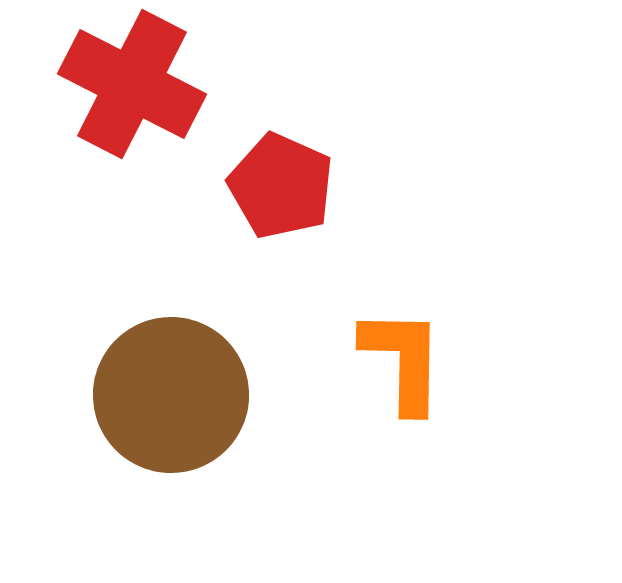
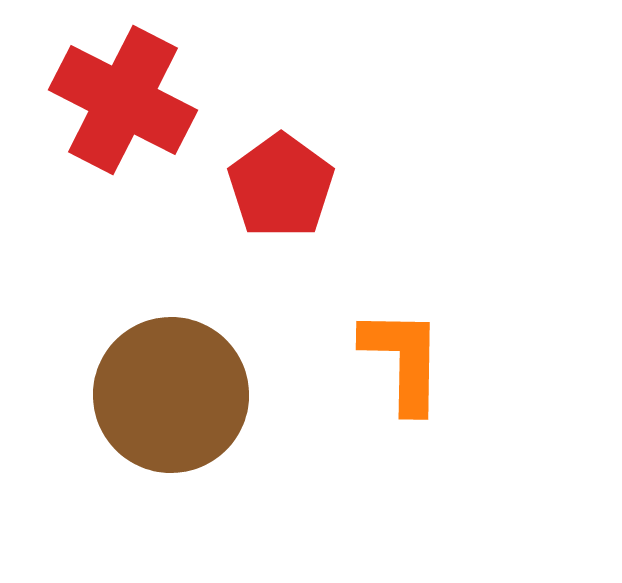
red cross: moved 9 px left, 16 px down
red pentagon: rotated 12 degrees clockwise
